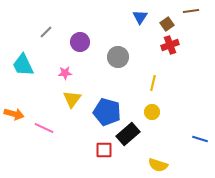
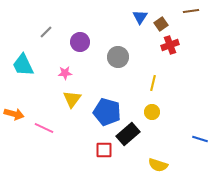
brown square: moved 6 px left
